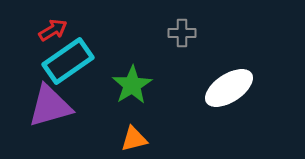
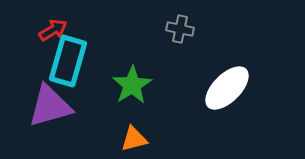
gray cross: moved 2 px left, 4 px up; rotated 12 degrees clockwise
cyan rectangle: rotated 39 degrees counterclockwise
white ellipse: moved 2 px left; rotated 12 degrees counterclockwise
